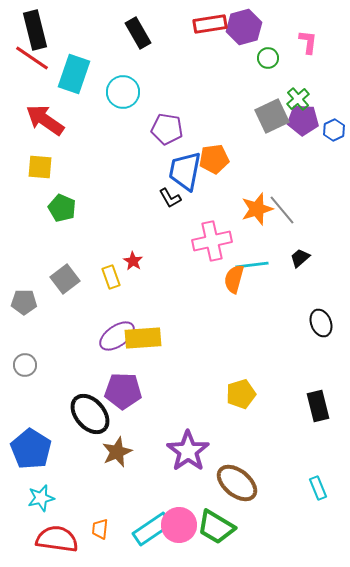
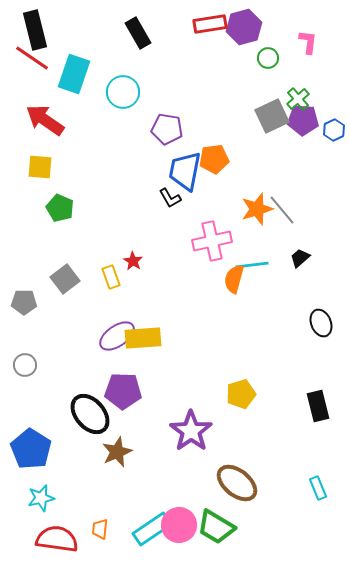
green pentagon at (62, 208): moved 2 px left
purple star at (188, 451): moved 3 px right, 20 px up
